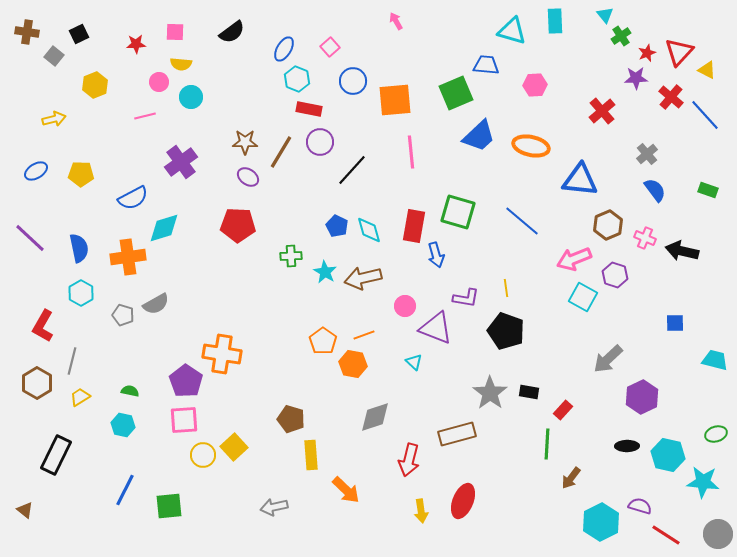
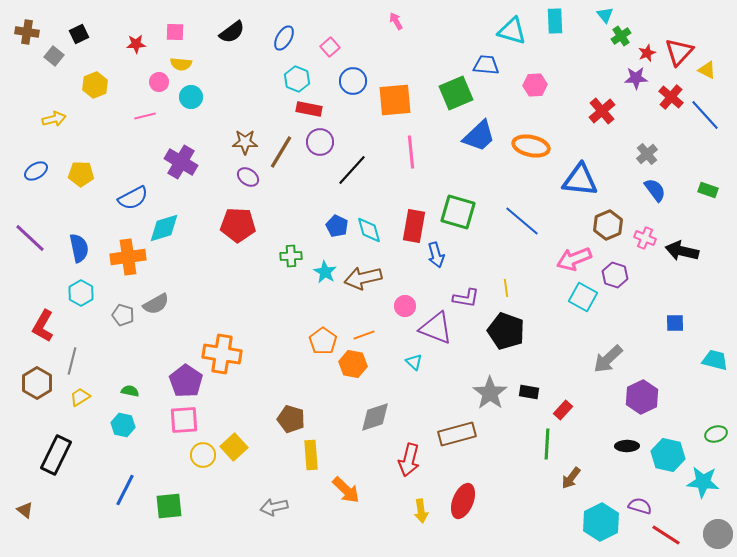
blue ellipse at (284, 49): moved 11 px up
purple cross at (181, 162): rotated 24 degrees counterclockwise
